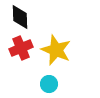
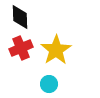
yellow star: rotated 16 degrees clockwise
